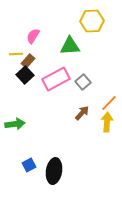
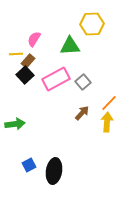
yellow hexagon: moved 3 px down
pink semicircle: moved 1 px right, 3 px down
